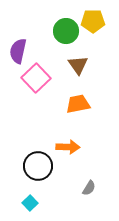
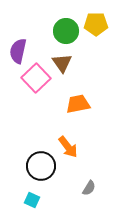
yellow pentagon: moved 3 px right, 3 px down
brown triangle: moved 16 px left, 2 px up
orange arrow: rotated 50 degrees clockwise
black circle: moved 3 px right
cyan square: moved 2 px right, 3 px up; rotated 21 degrees counterclockwise
